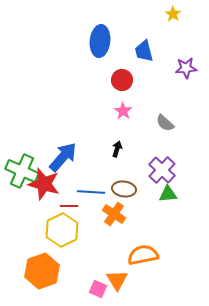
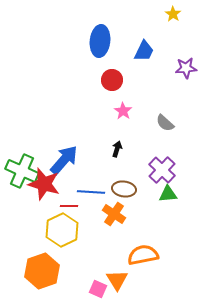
blue trapezoid: rotated 140 degrees counterclockwise
red circle: moved 10 px left
blue arrow: moved 1 px right, 3 px down
